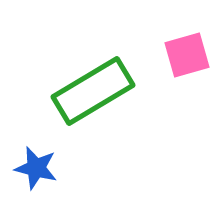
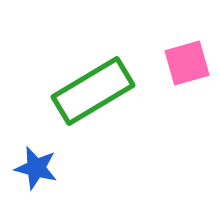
pink square: moved 8 px down
